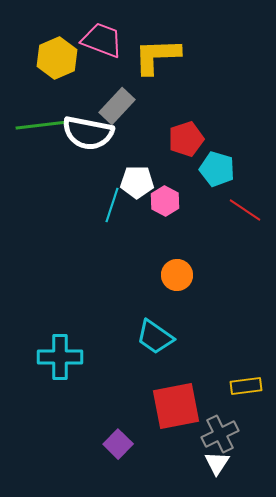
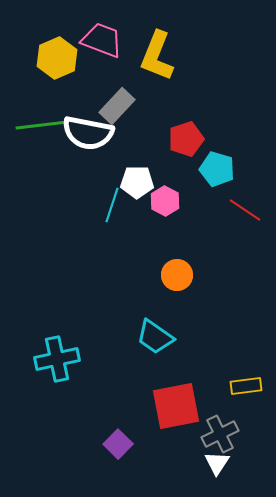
yellow L-shape: rotated 66 degrees counterclockwise
cyan cross: moved 3 px left, 2 px down; rotated 12 degrees counterclockwise
